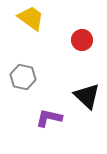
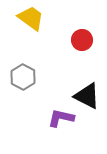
gray hexagon: rotated 15 degrees clockwise
black triangle: rotated 16 degrees counterclockwise
purple L-shape: moved 12 px right
